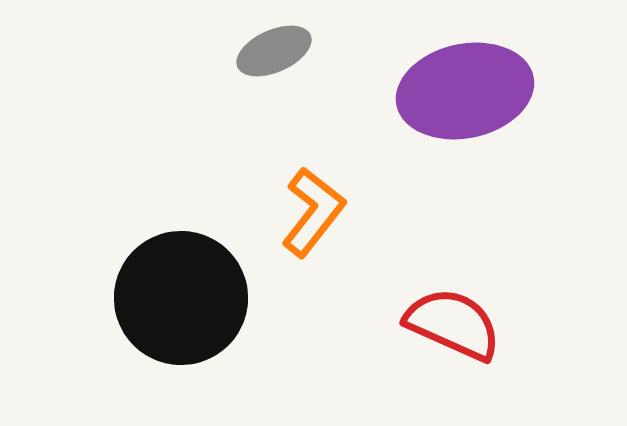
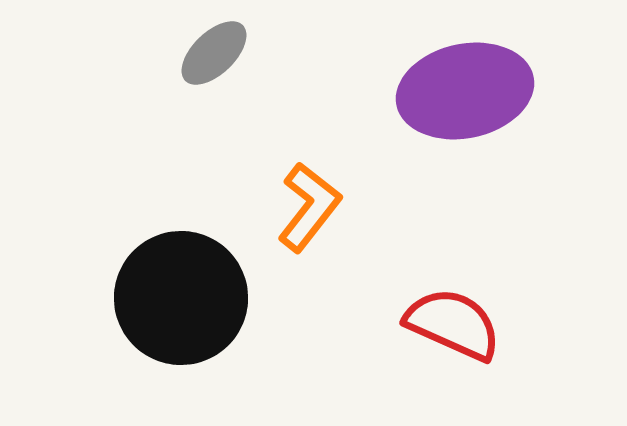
gray ellipse: moved 60 px left, 2 px down; rotated 20 degrees counterclockwise
orange L-shape: moved 4 px left, 5 px up
